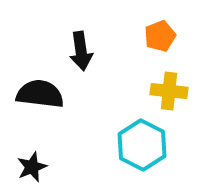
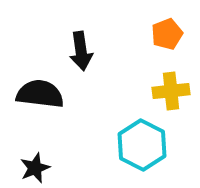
orange pentagon: moved 7 px right, 2 px up
yellow cross: moved 2 px right; rotated 12 degrees counterclockwise
black star: moved 3 px right, 1 px down
